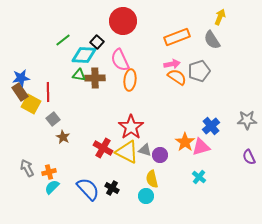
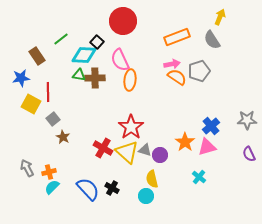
green line: moved 2 px left, 1 px up
brown rectangle: moved 17 px right, 36 px up
pink triangle: moved 6 px right
yellow triangle: rotated 15 degrees clockwise
purple semicircle: moved 3 px up
